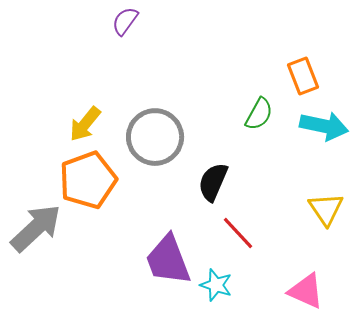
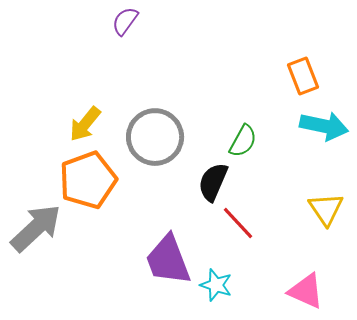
green semicircle: moved 16 px left, 27 px down
red line: moved 10 px up
